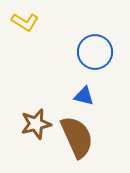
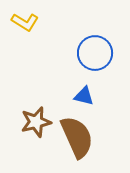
blue circle: moved 1 px down
brown star: moved 2 px up
